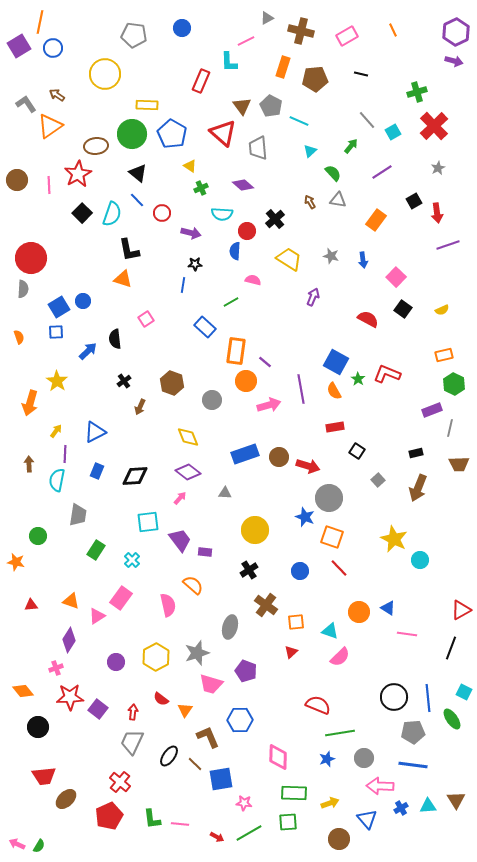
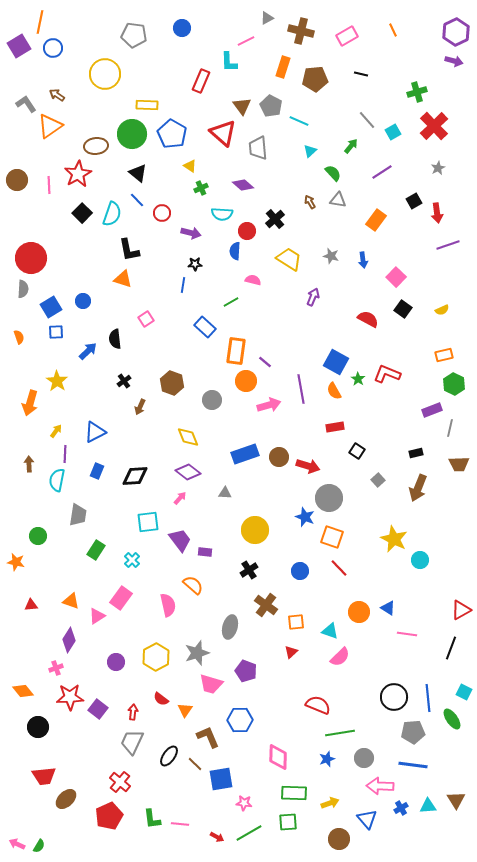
blue square at (59, 307): moved 8 px left
